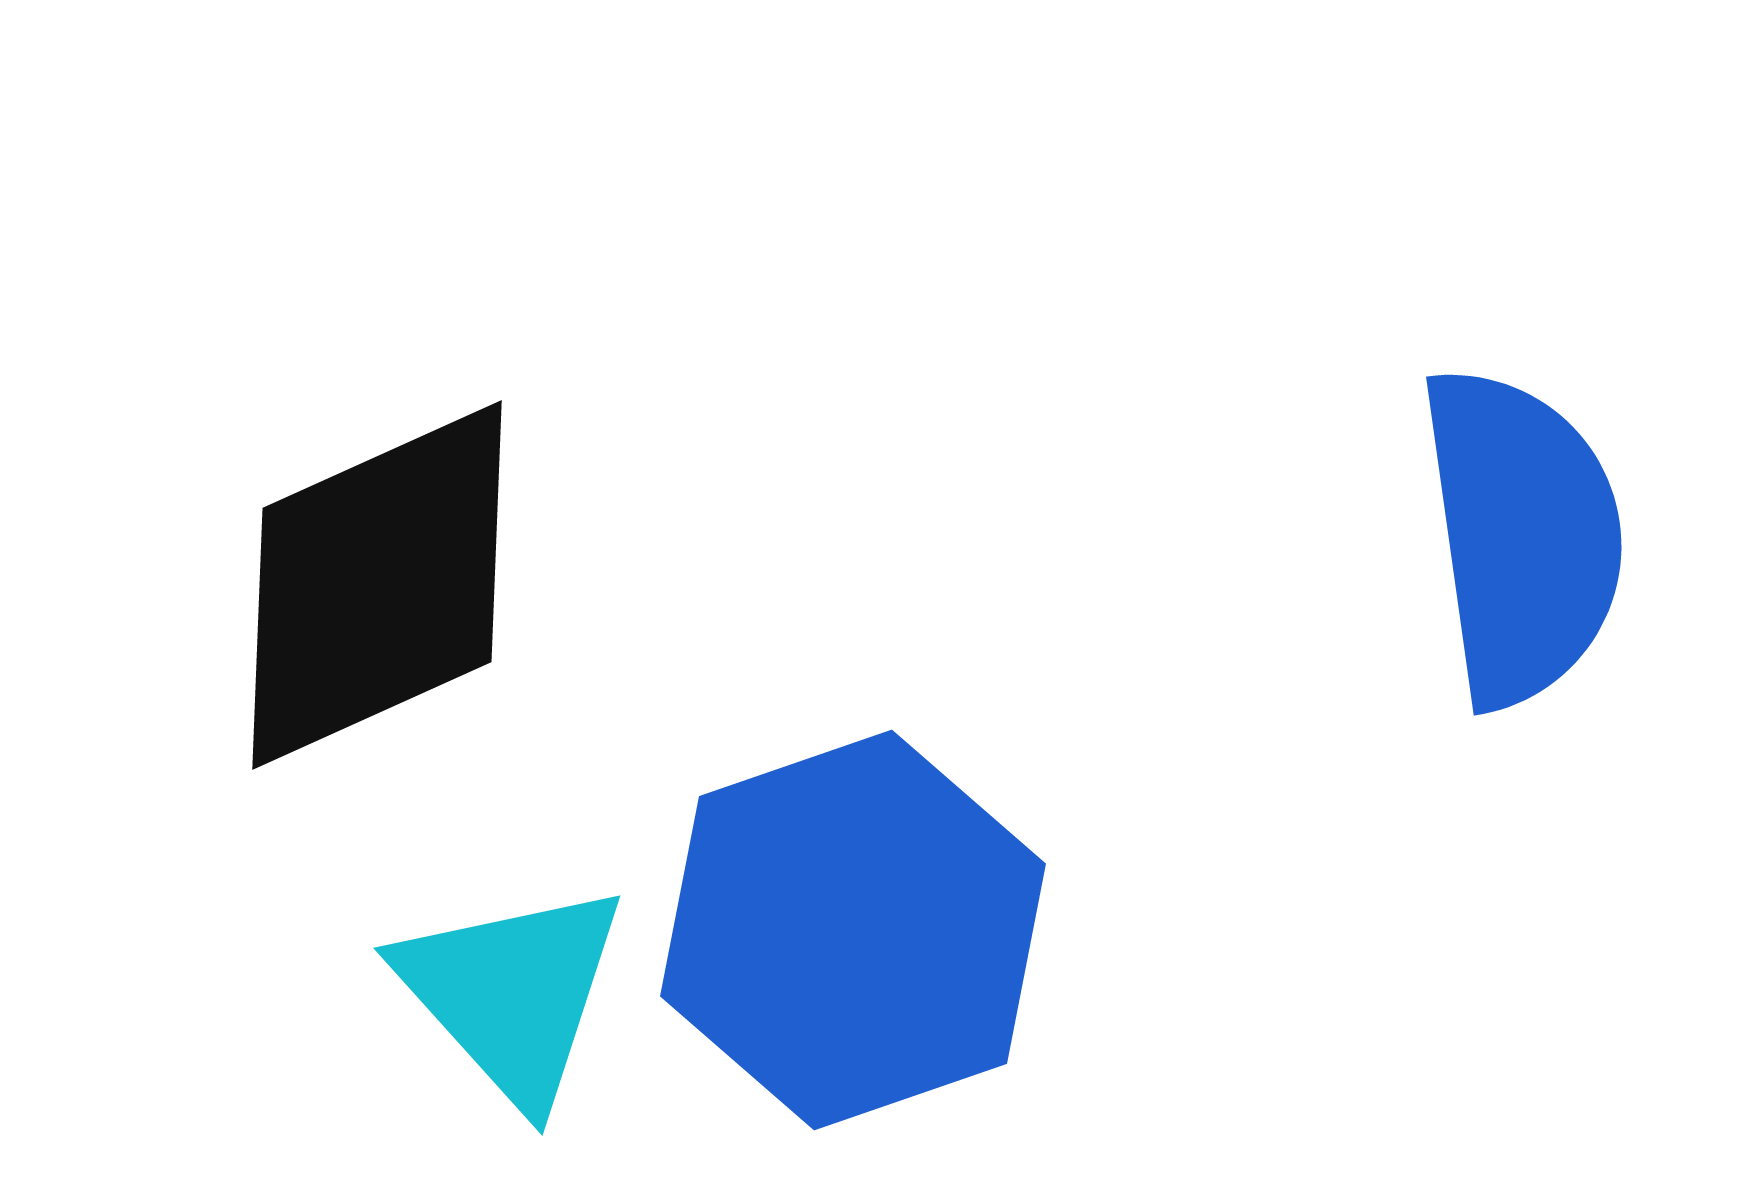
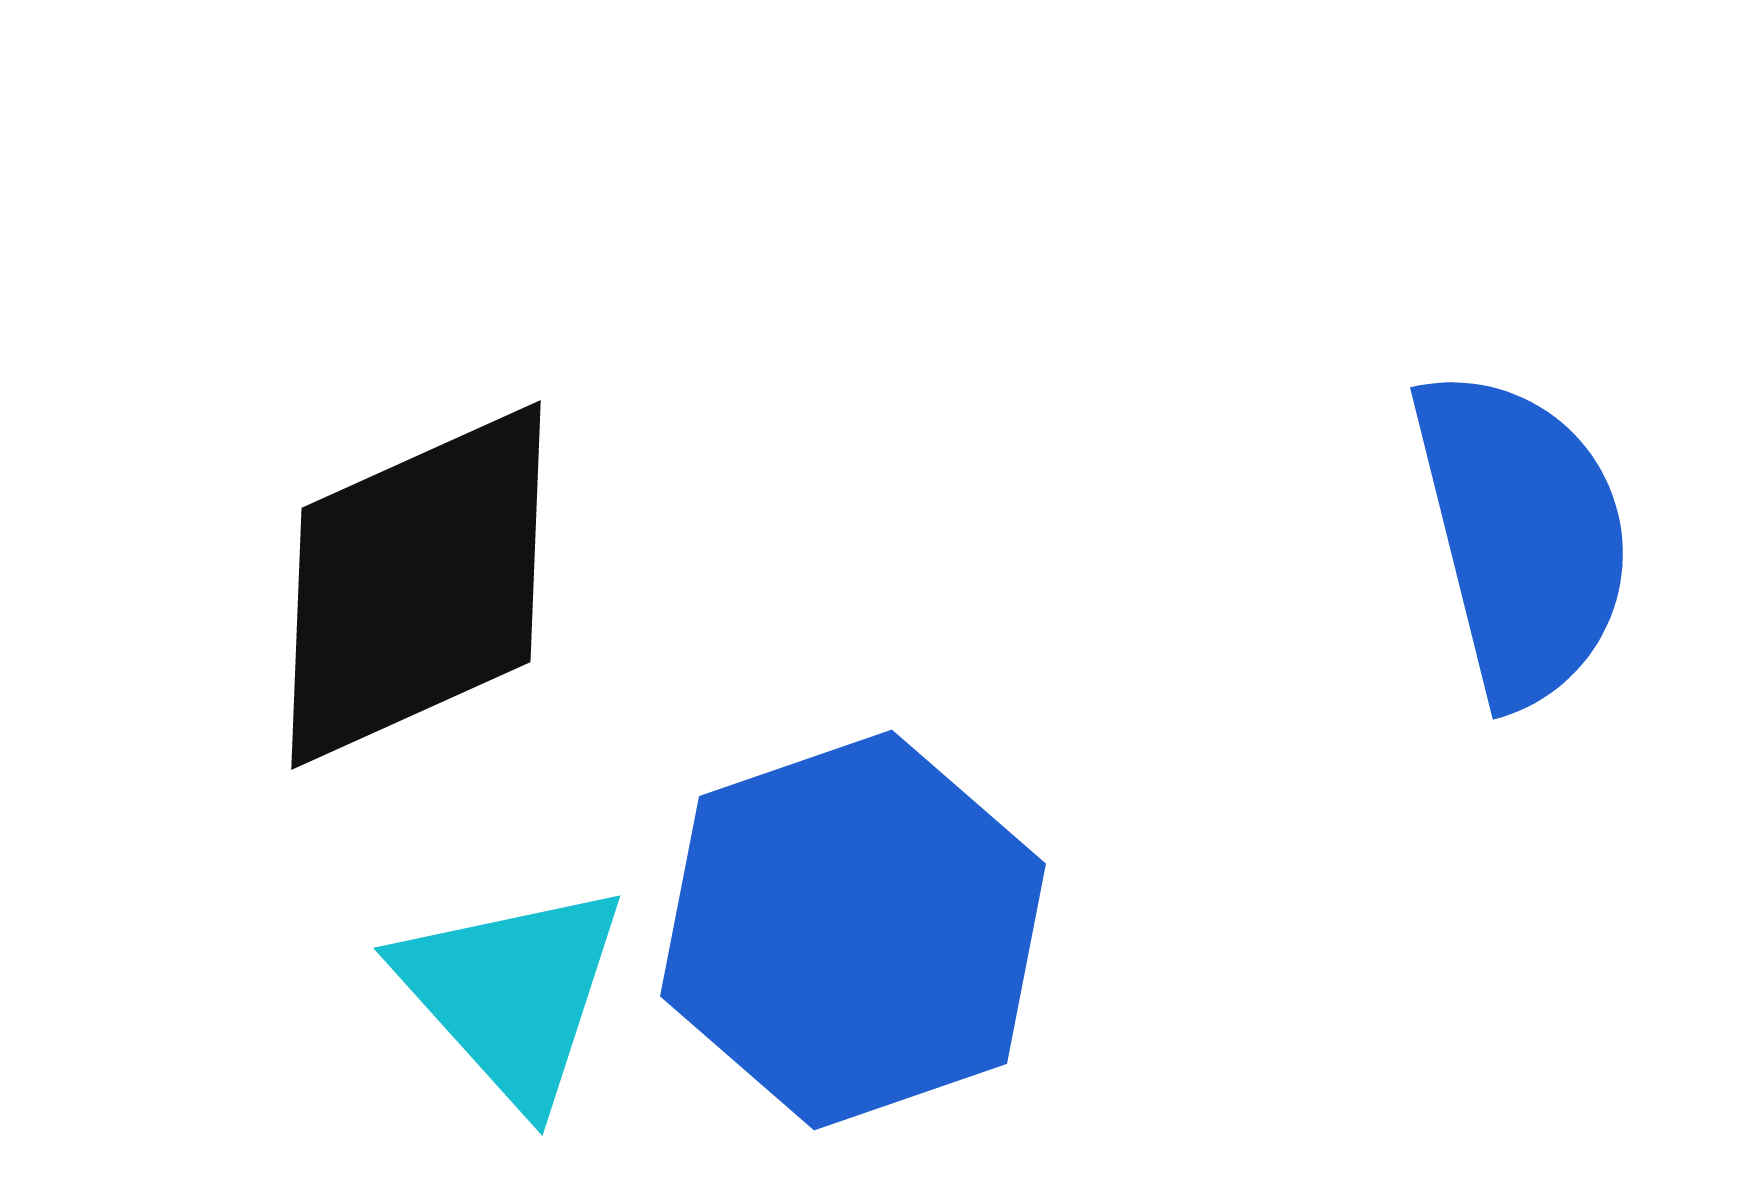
blue semicircle: rotated 6 degrees counterclockwise
black diamond: moved 39 px right
